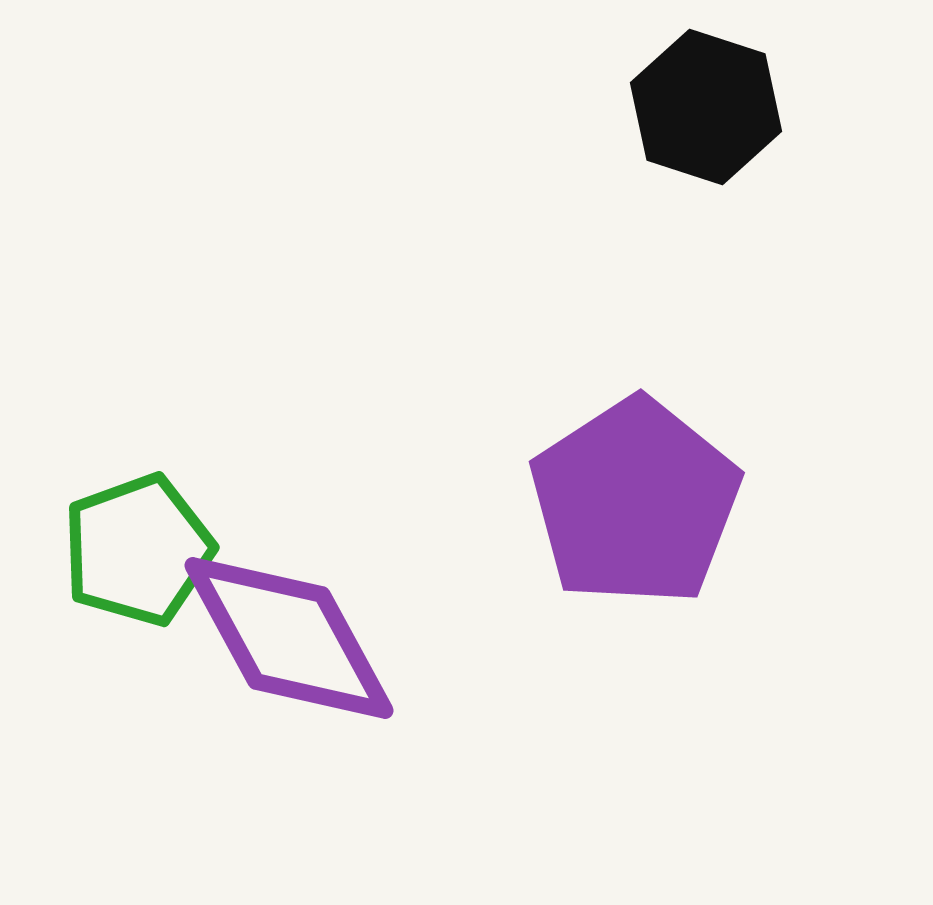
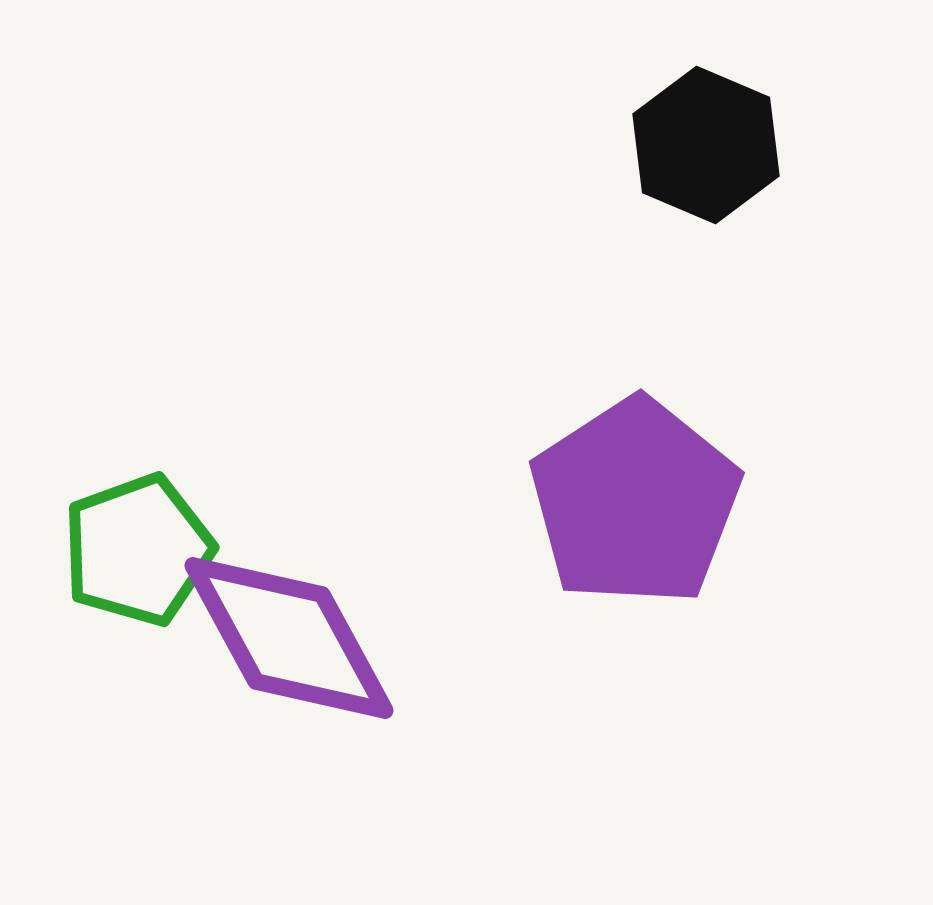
black hexagon: moved 38 px down; rotated 5 degrees clockwise
